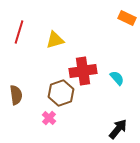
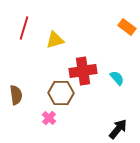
orange rectangle: moved 9 px down; rotated 12 degrees clockwise
red line: moved 5 px right, 4 px up
brown hexagon: rotated 20 degrees clockwise
